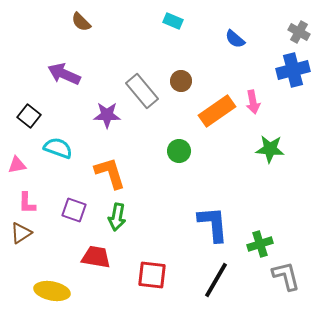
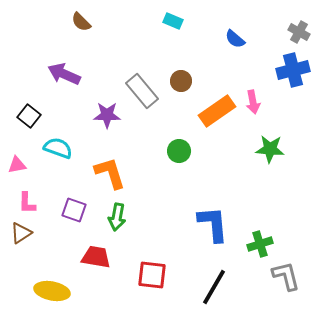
black line: moved 2 px left, 7 px down
